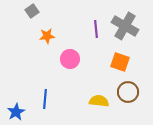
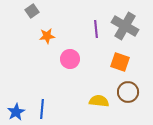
blue line: moved 3 px left, 10 px down
